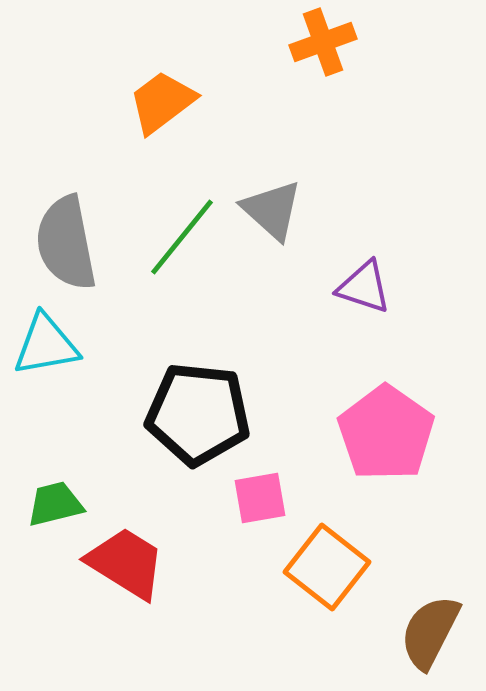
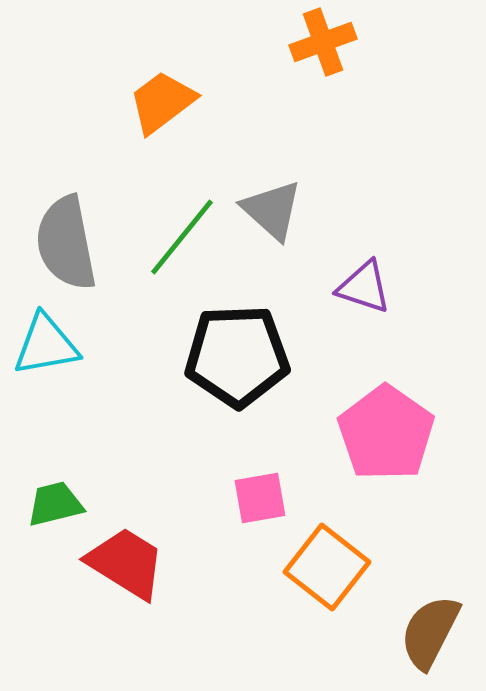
black pentagon: moved 39 px right, 58 px up; rotated 8 degrees counterclockwise
